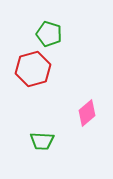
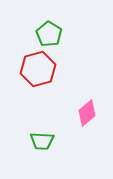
green pentagon: rotated 15 degrees clockwise
red hexagon: moved 5 px right
